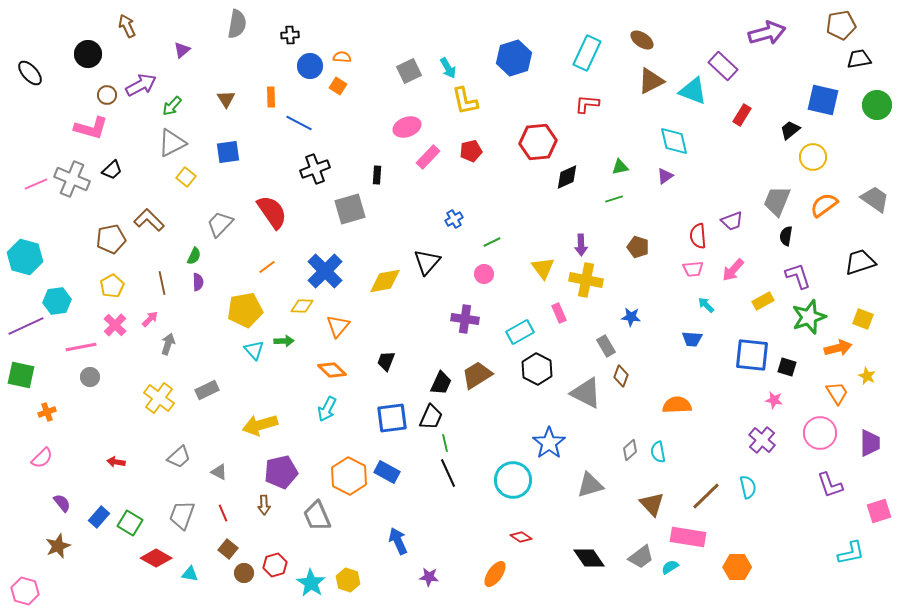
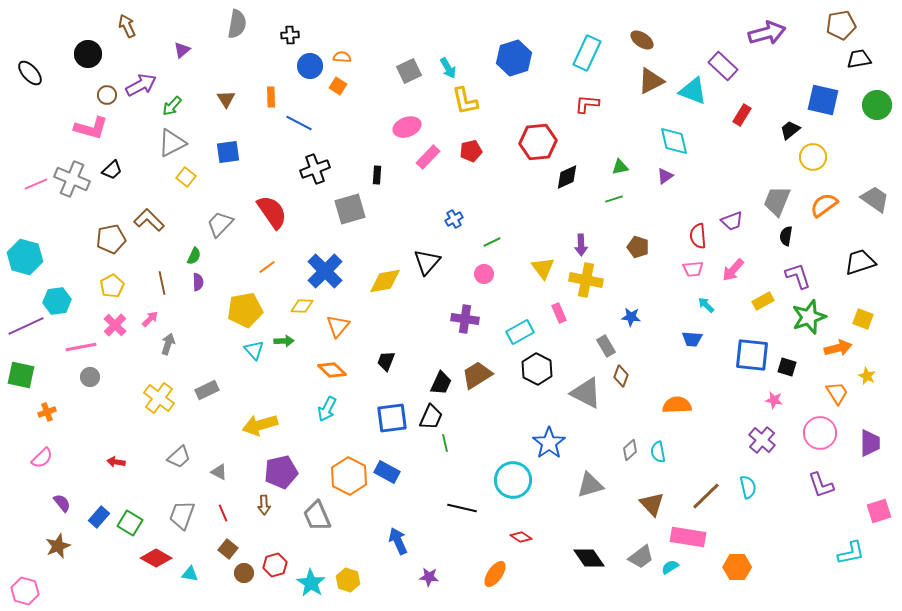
black line at (448, 473): moved 14 px right, 35 px down; rotated 52 degrees counterclockwise
purple L-shape at (830, 485): moved 9 px left
